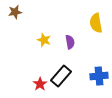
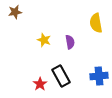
black rectangle: rotated 70 degrees counterclockwise
